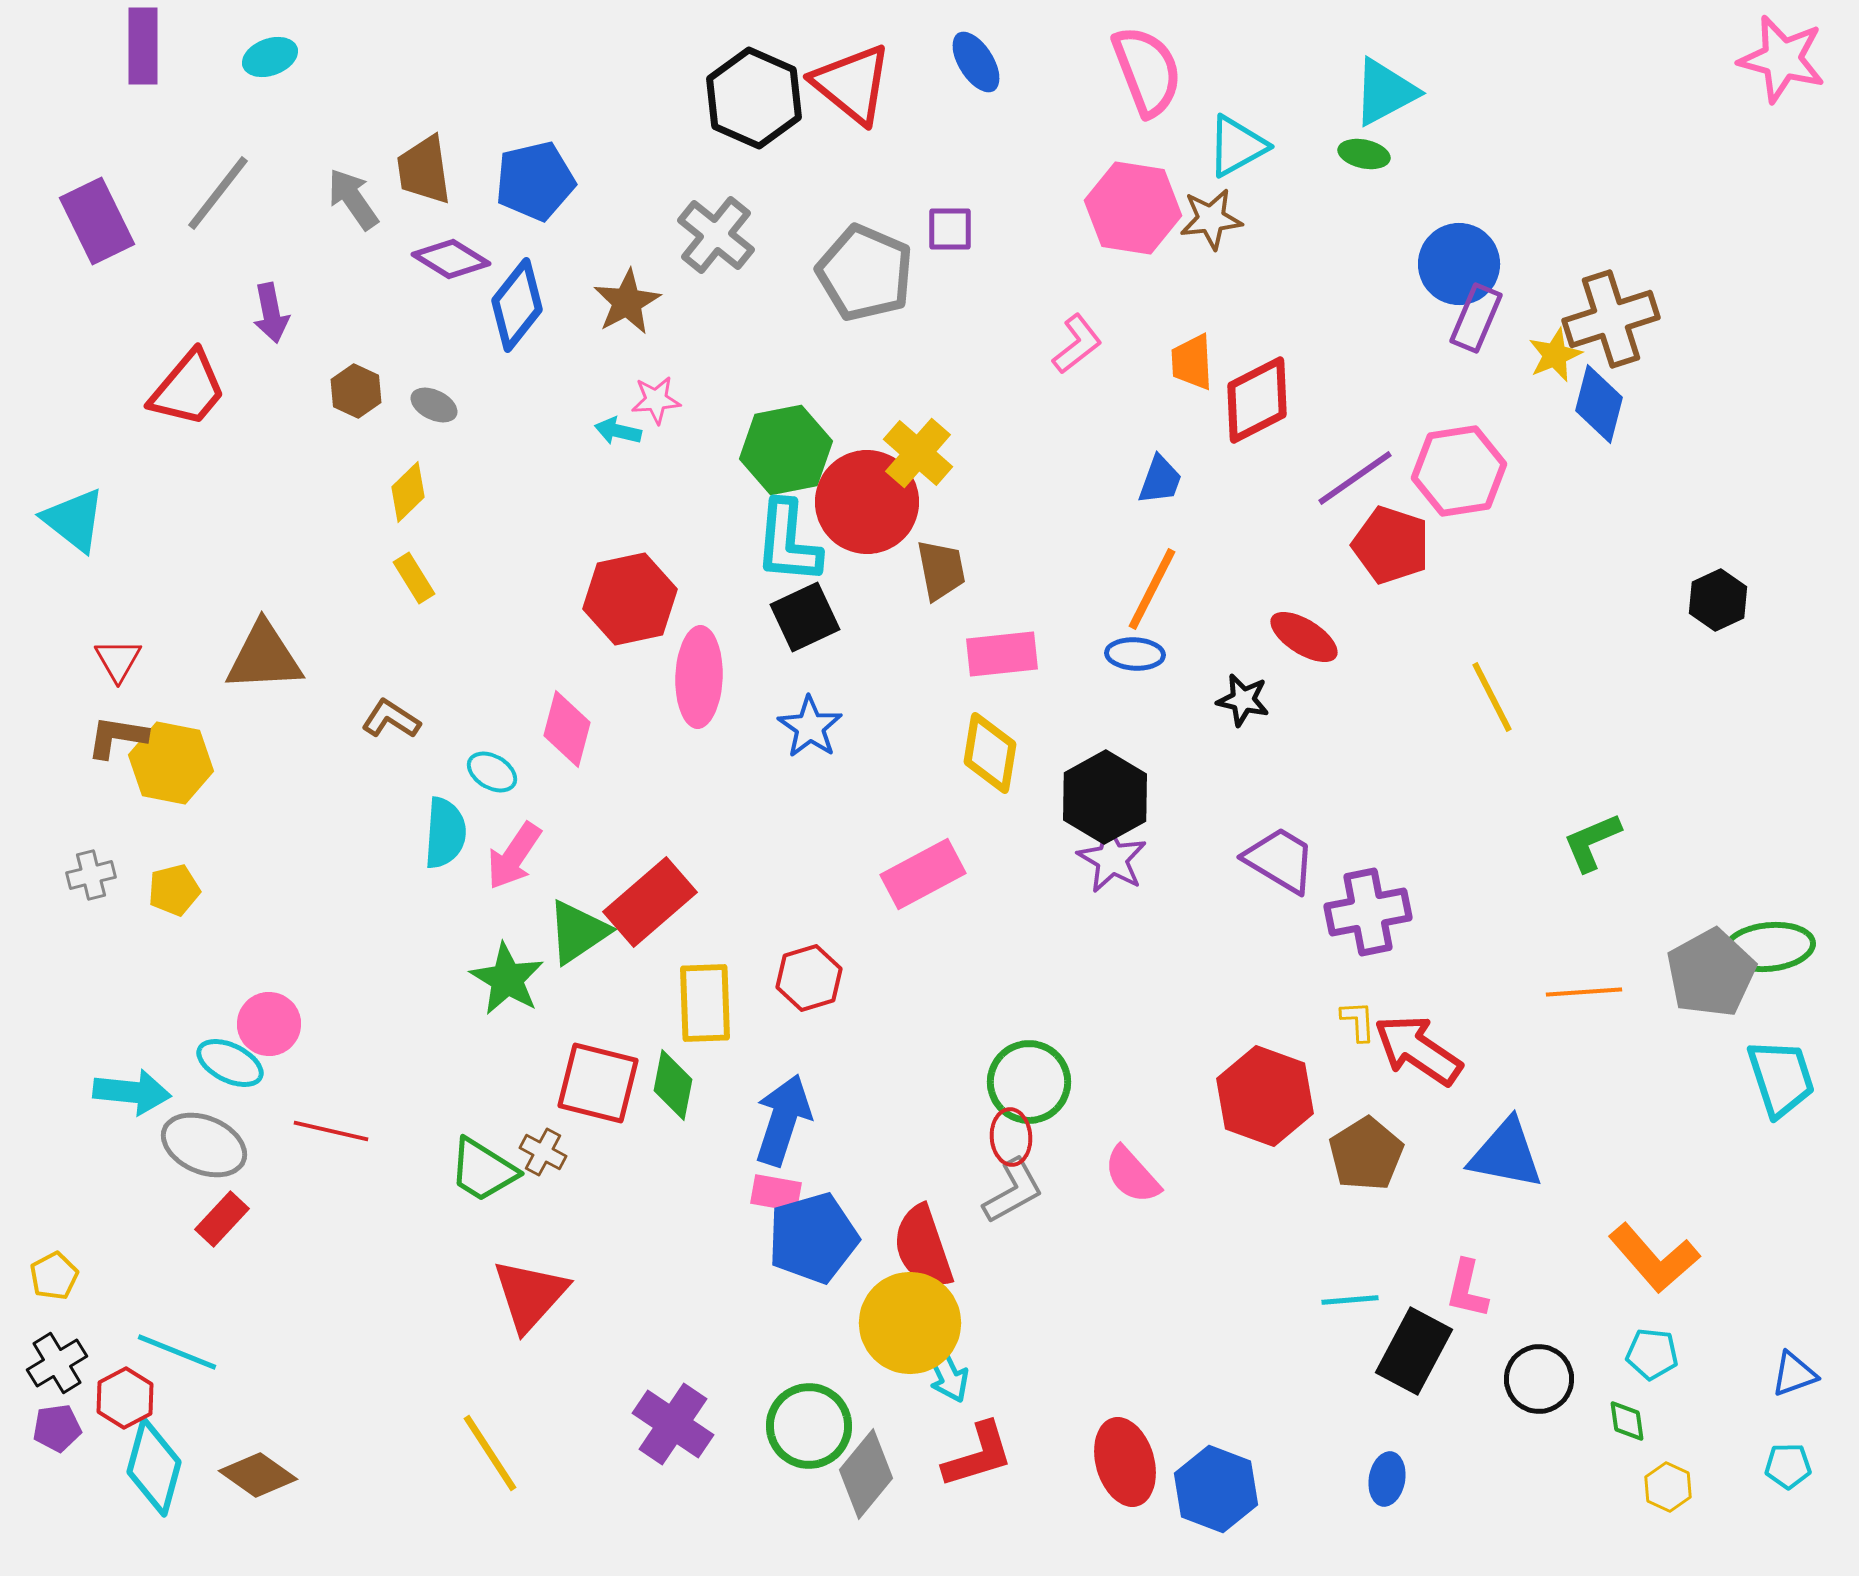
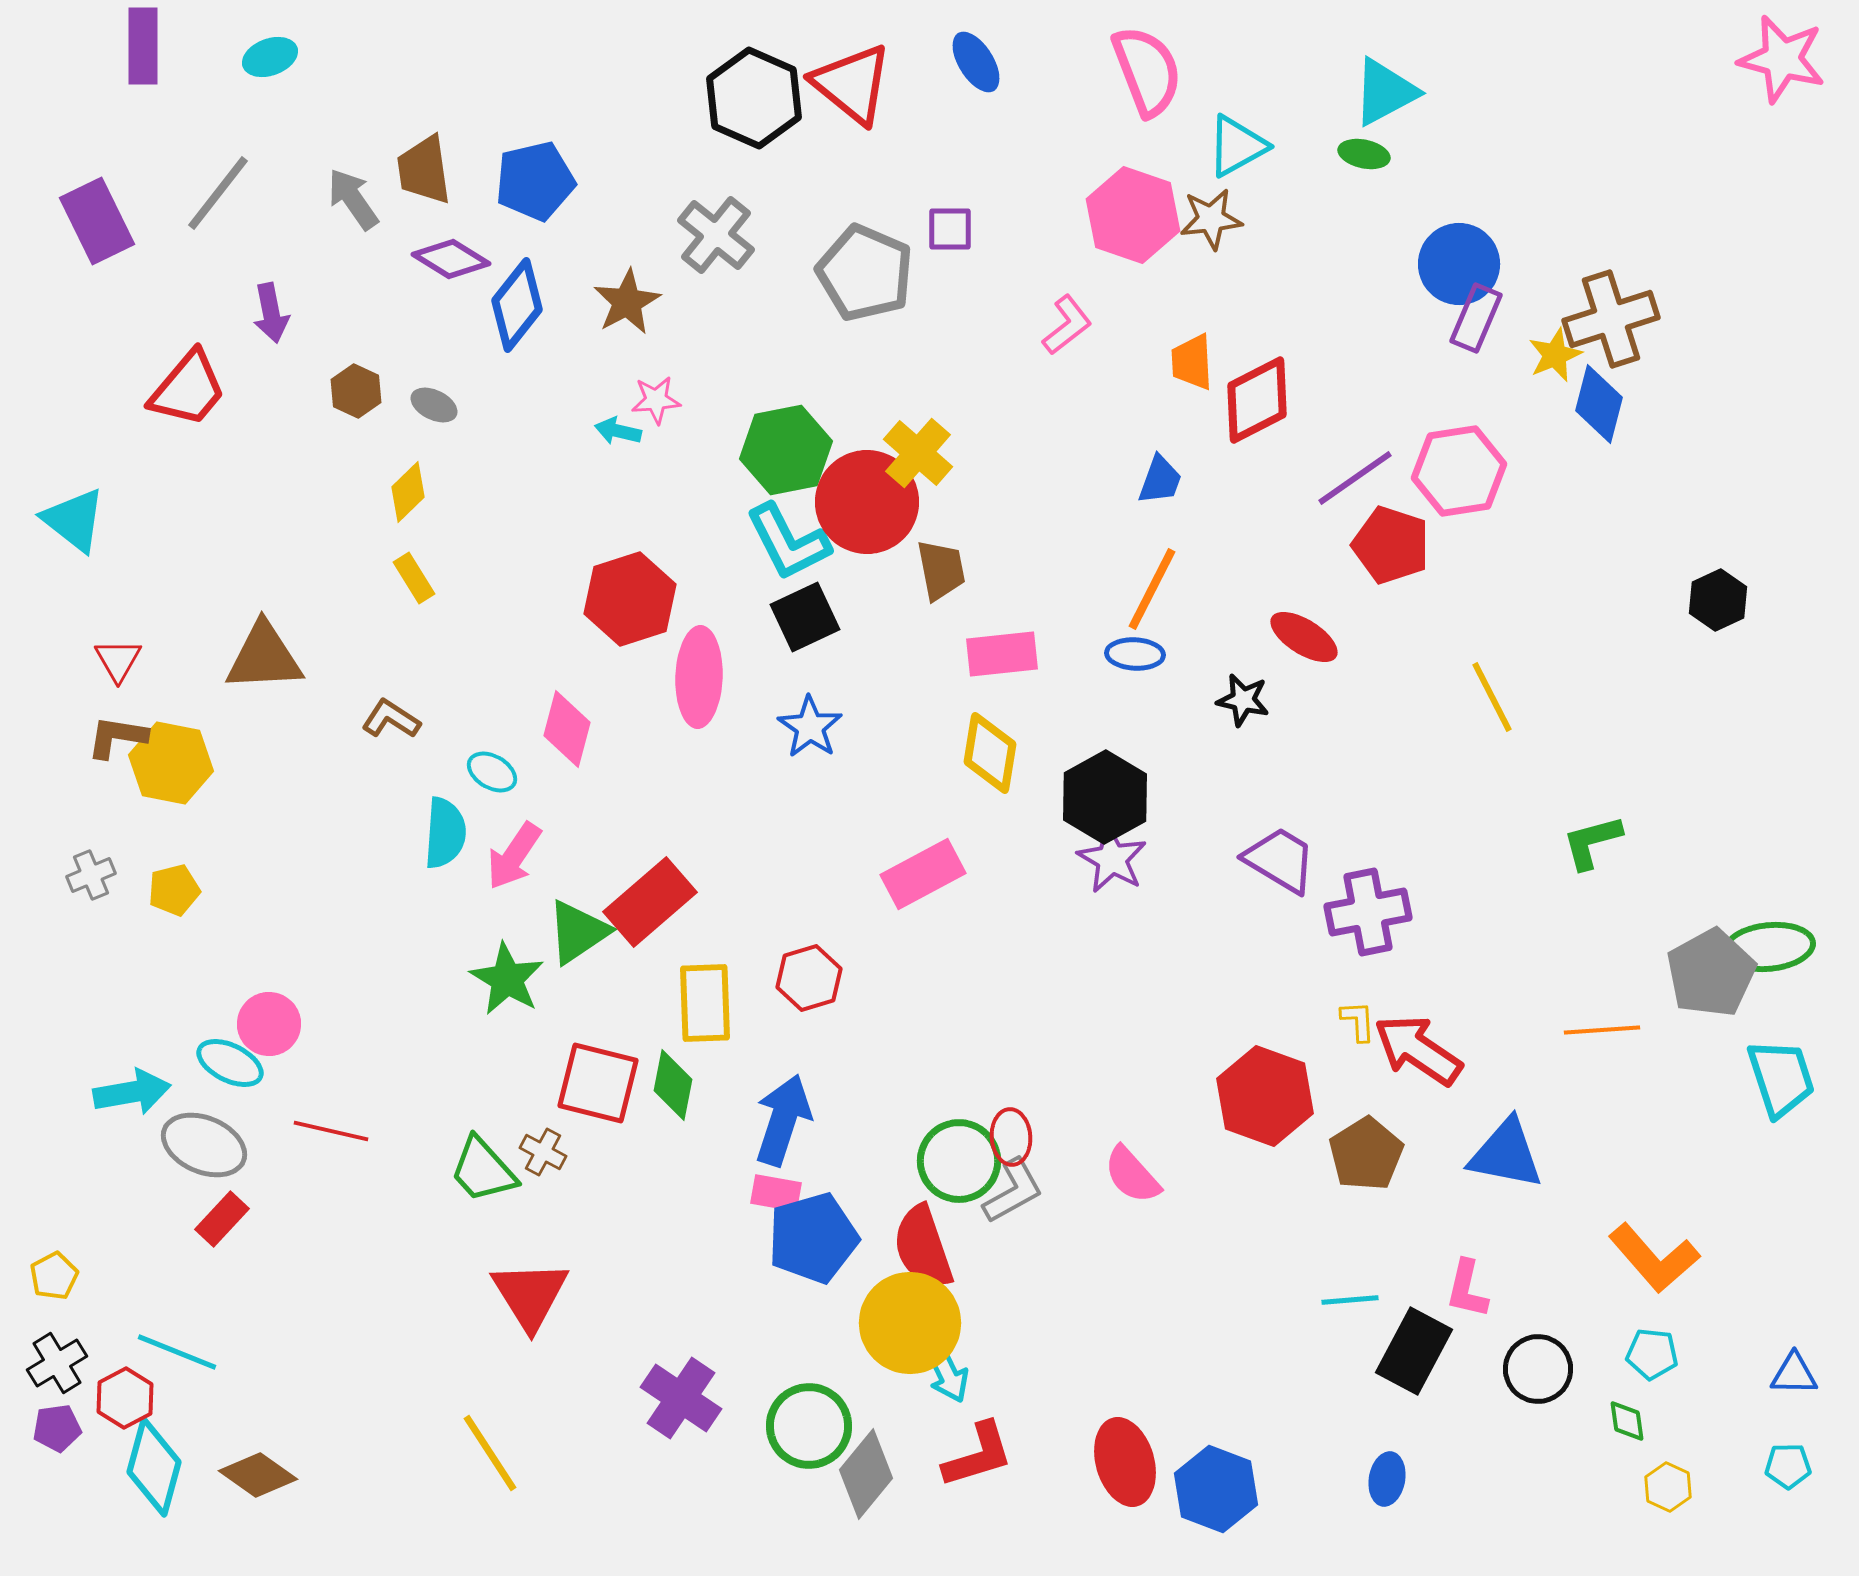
pink hexagon at (1133, 208): moved 7 px down; rotated 10 degrees clockwise
pink L-shape at (1077, 344): moved 10 px left, 19 px up
cyan L-shape at (788, 542): rotated 32 degrees counterclockwise
red hexagon at (630, 599): rotated 6 degrees counterclockwise
green L-shape at (1592, 842): rotated 8 degrees clockwise
gray cross at (91, 875): rotated 9 degrees counterclockwise
orange line at (1584, 992): moved 18 px right, 38 px down
green circle at (1029, 1082): moved 70 px left, 79 px down
cyan arrow at (132, 1092): rotated 16 degrees counterclockwise
green trapezoid at (483, 1170): rotated 16 degrees clockwise
red triangle at (530, 1295): rotated 14 degrees counterclockwise
blue triangle at (1794, 1374): rotated 21 degrees clockwise
black circle at (1539, 1379): moved 1 px left, 10 px up
purple cross at (673, 1424): moved 8 px right, 26 px up
